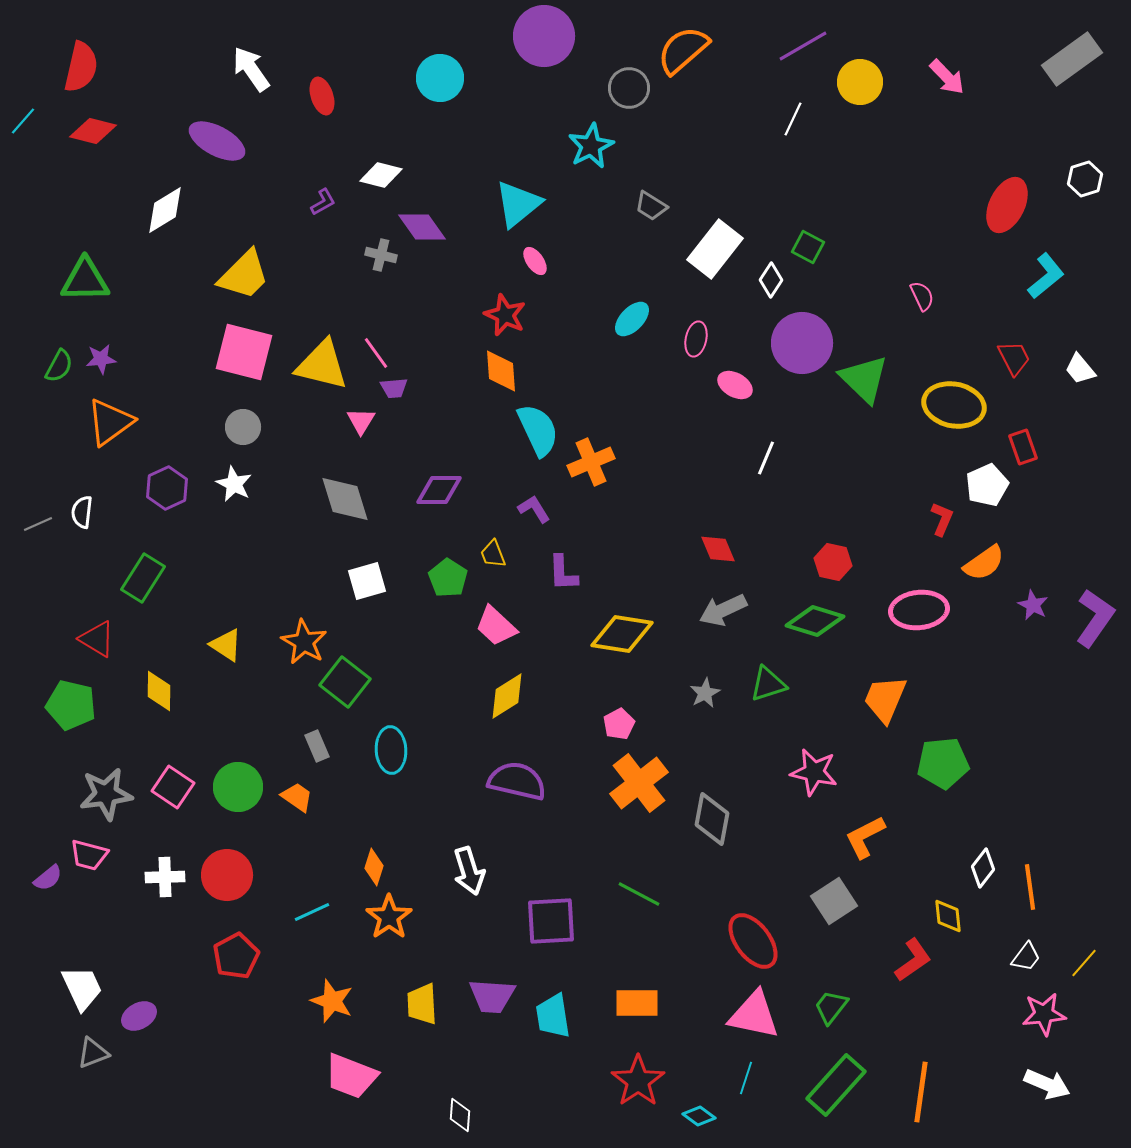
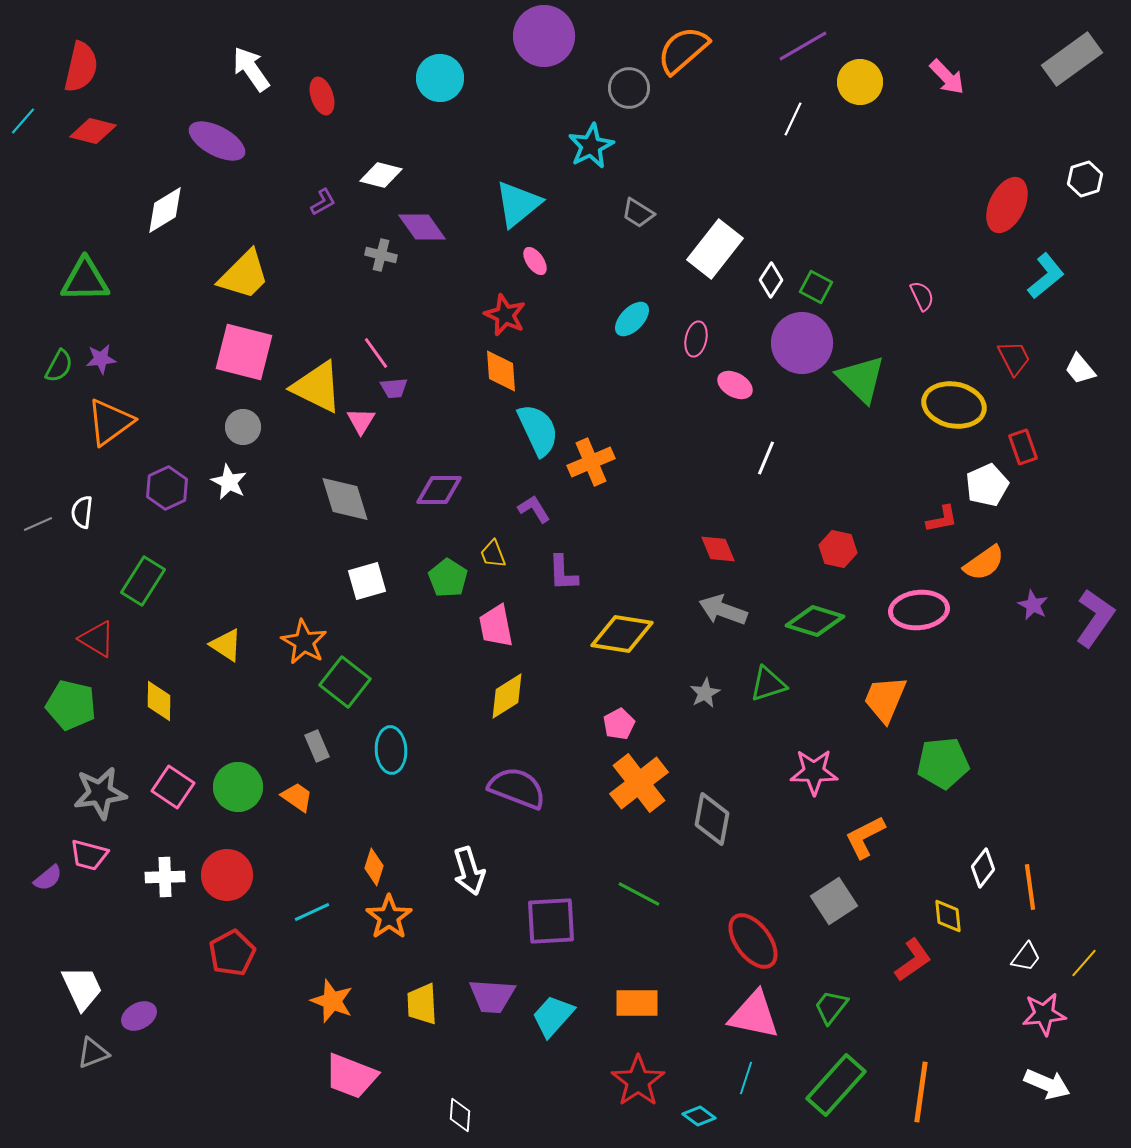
gray trapezoid at (651, 206): moved 13 px left, 7 px down
green square at (808, 247): moved 8 px right, 40 px down
yellow triangle at (322, 365): moved 5 px left, 22 px down; rotated 12 degrees clockwise
green triangle at (864, 379): moved 3 px left
white star at (234, 484): moved 5 px left, 2 px up
red L-shape at (942, 519): rotated 56 degrees clockwise
red hexagon at (833, 562): moved 5 px right, 13 px up
green rectangle at (143, 578): moved 3 px down
gray arrow at (723, 610): rotated 45 degrees clockwise
pink trapezoid at (496, 626): rotated 36 degrees clockwise
yellow diamond at (159, 691): moved 10 px down
pink star at (814, 772): rotated 12 degrees counterclockwise
purple semicircle at (517, 781): moved 7 px down; rotated 8 degrees clockwise
gray star at (106, 794): moved 6 px left, 1 px up
red pentagon at (236, 956): moved 4 px left, 3 px up
cyan trapezoid at (553, 1016): rotated 51 degrees clockwise
